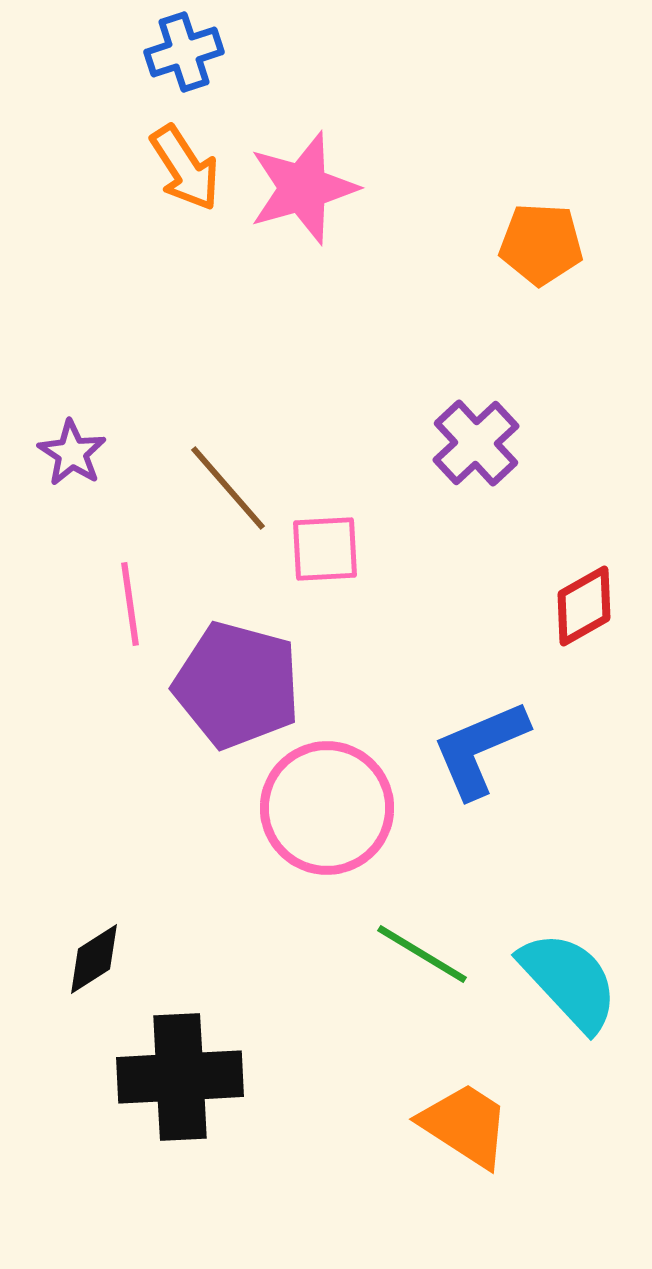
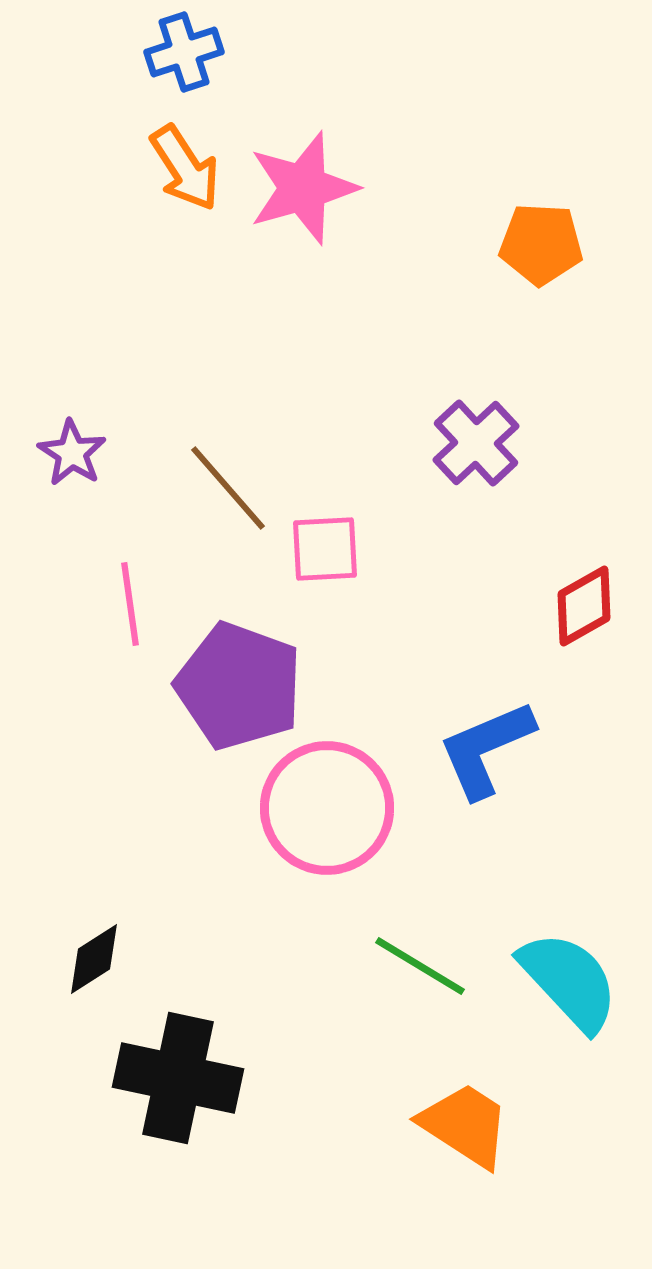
purple pentagon: moved 2 px right, 1 px down; rotated 5 degrees clockwise
blue L-shape: moved 6 px right
green line: moved 2 px left, 12 px down
black cross: moved 2 px left, 1 px down; rotated 15 degrees clockwise
